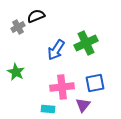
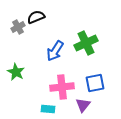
black semicircle: moved 1 px down
blue arrow: moved 1 px left, 1 px down
